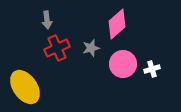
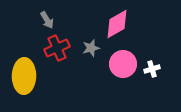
gray arrow: rotated 24 degrees counterclockwise
pink diamond: rotated 12 degrees clockwise
yellow ellipse: moved 1 px left, 11 px up; rotated 36 degrees clockwise
